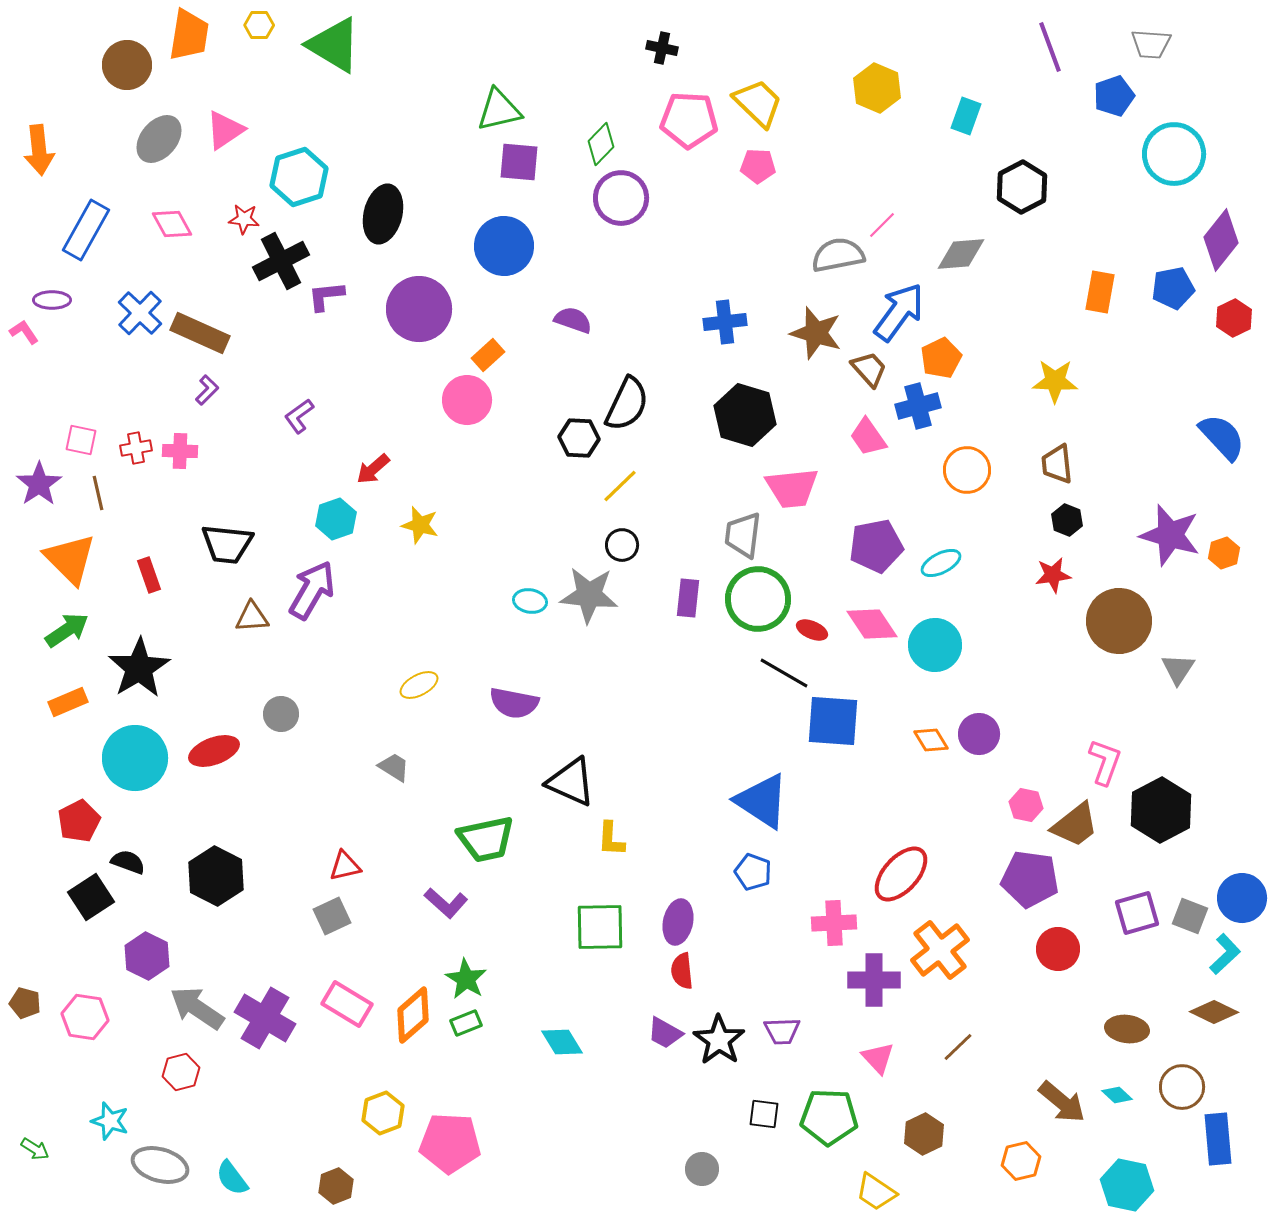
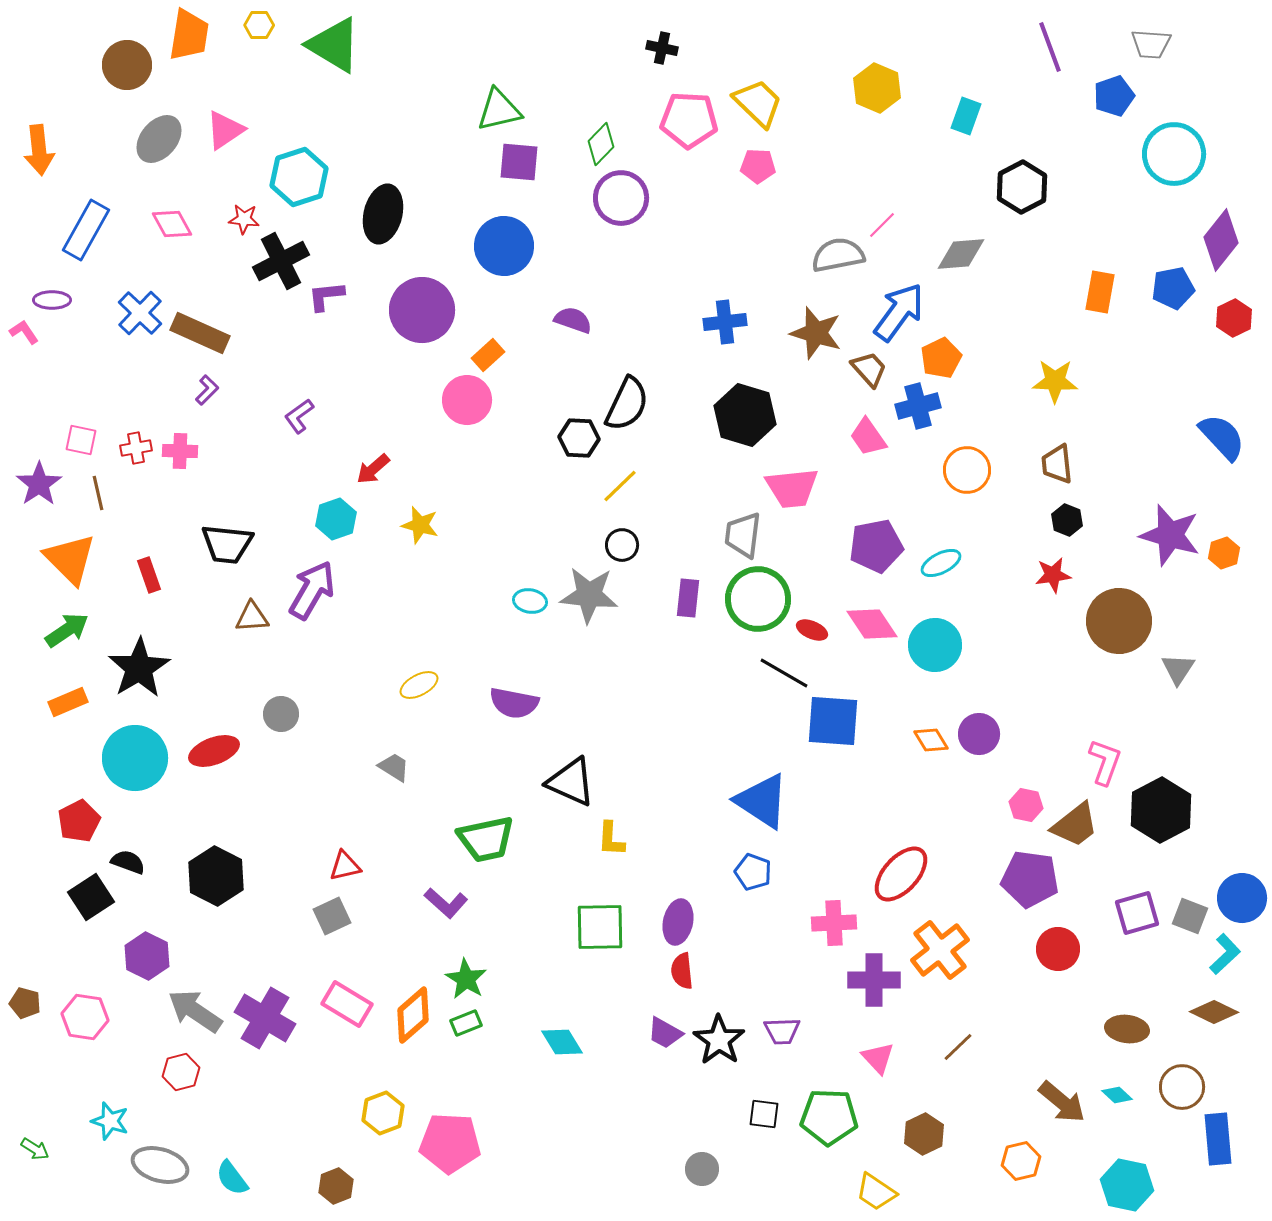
purple circle at (419, 309): moved 3 px right, 1 px down
gray arrow at (197, 1008): moved 2 px left, 3 px down
